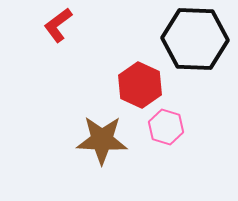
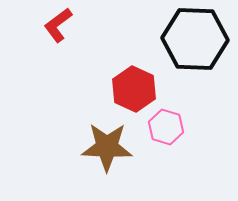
red hexagon: moved 6 px left, 4 px down
brown star: moved 5 px right, 7 px down
